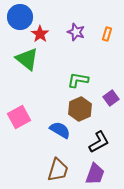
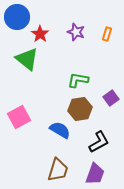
blue circle: moved 3 px left
brown hexagon: rotated 15 degrees clockwise
